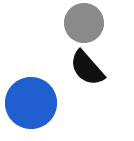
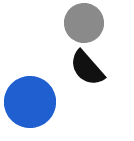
blue circle: moved 1 px left, 1 px up
